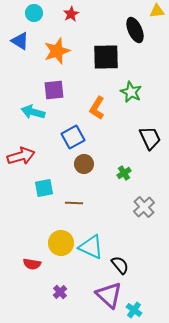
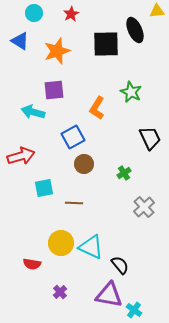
black square: moved 13 px up
purple triangle: rotated 32 degrees counterclockwise
